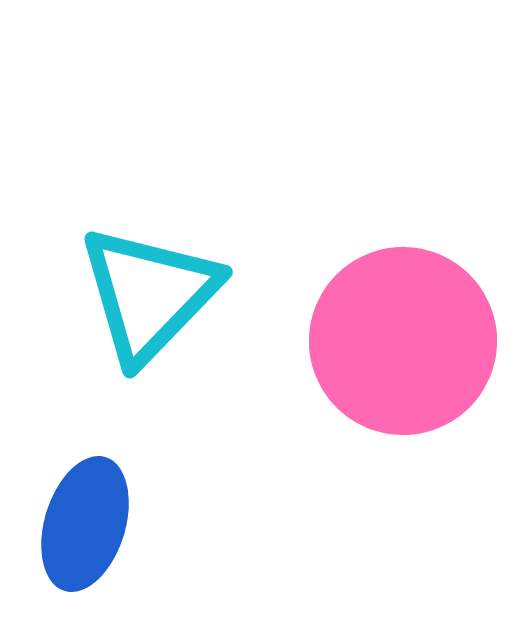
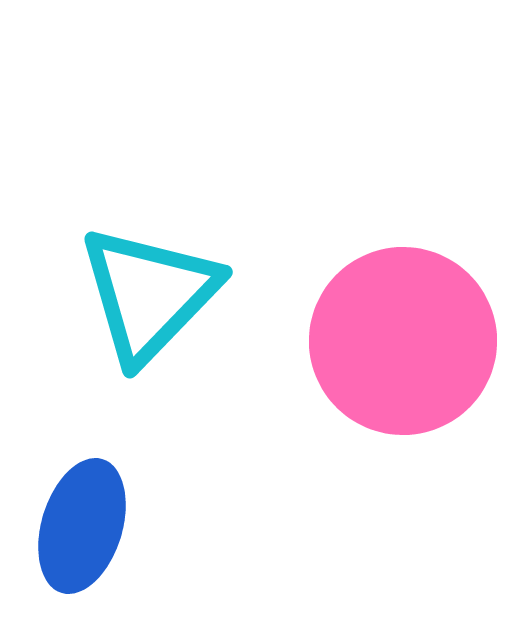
blue ellipse: moved 3 px left, 2 px down
